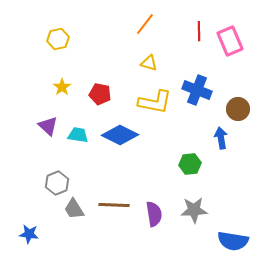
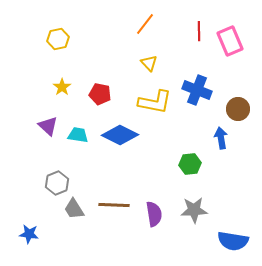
yellow triangle: rotated 30 degrees clockwise
